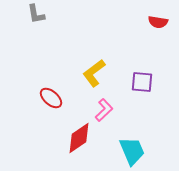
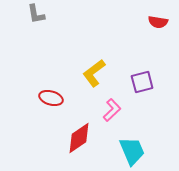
purple square: rotated 20 degrees counterclockwise
red ellipse: rotated 25 degrees counterclockwise
pink L-shape: moved 8 px right
